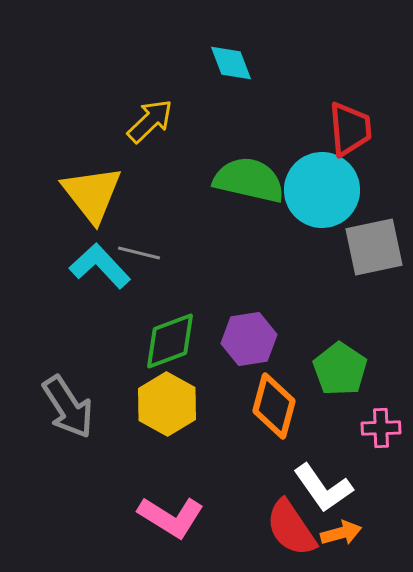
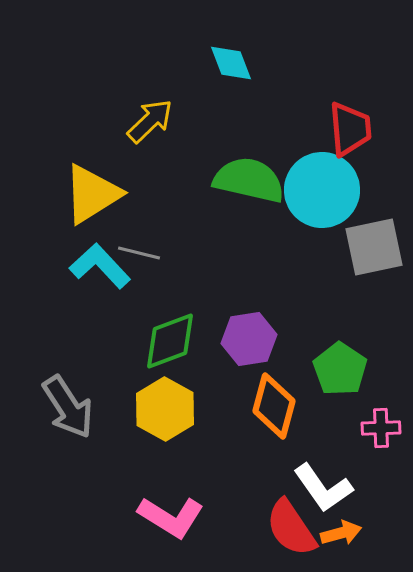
yellow triangle: rotated 36 degrees clockwise
yellow hexagon: moved 2 px left, 5 px down
